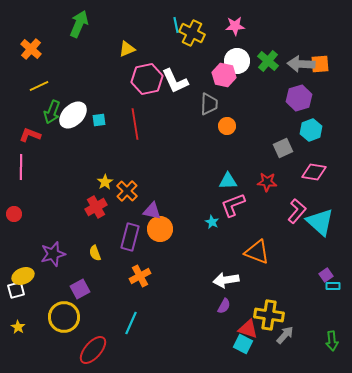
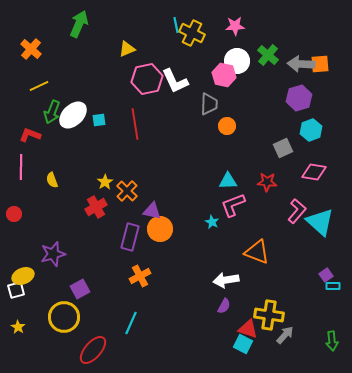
green cross at (268, 61): moved 6 px up
yellow semicircle at (95, 253): moved 43 px left, 73 px up
